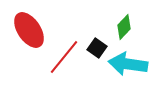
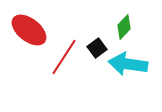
red ellipse: rotated 18 degrees counterclockwise
black square: rotated 18 degrees clockwise
red line: rotated 6 degrees counterclockwise
